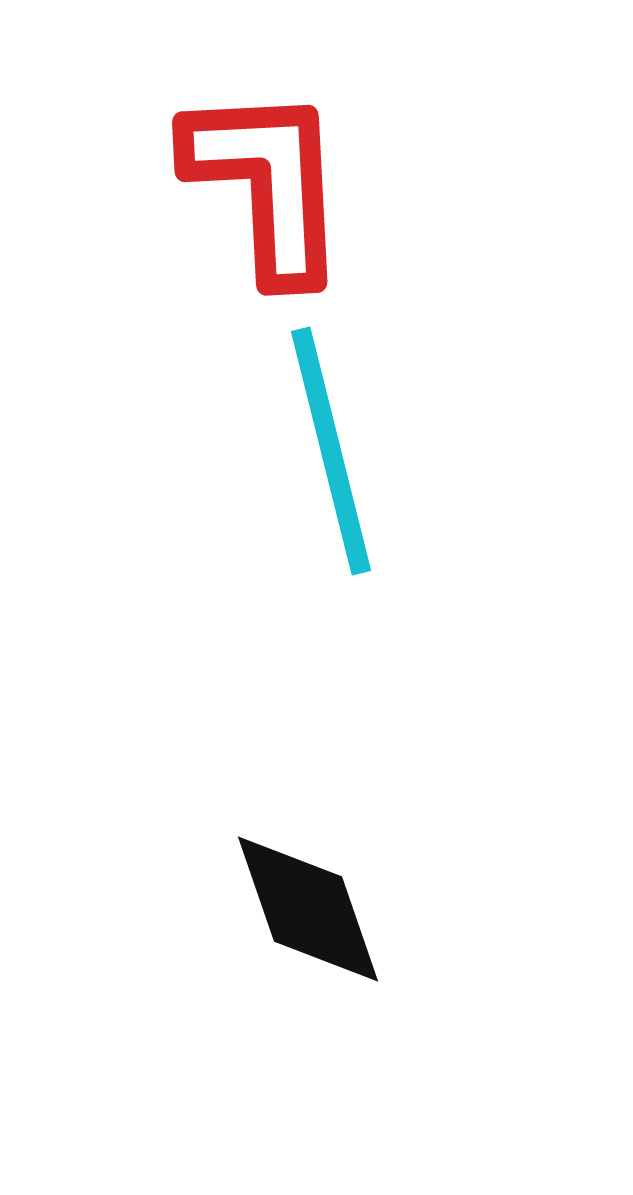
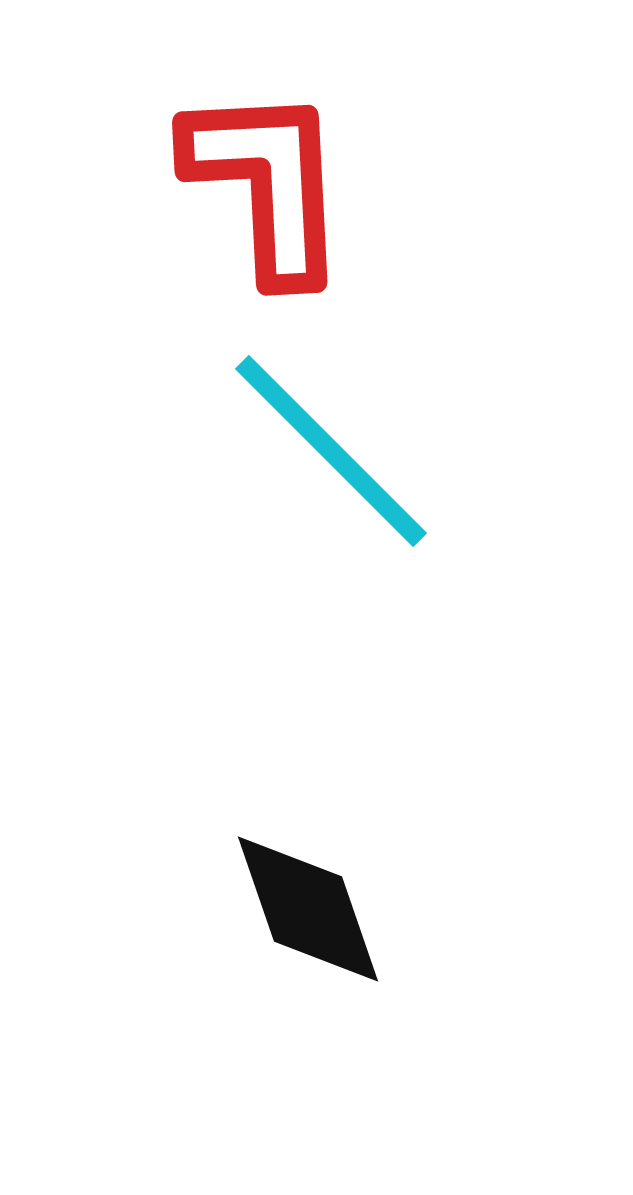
cyan line: rotated 31 degrees counterclockwise
